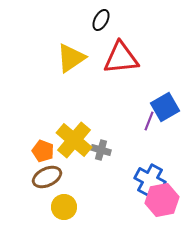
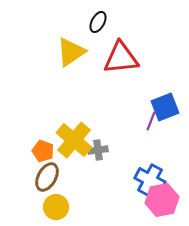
black ellipse: moved 3 px left, 2 px down
yellow triangle: moved 6 px up
blue square: rotated 8 degrees clockwise
purple line: moved 2 px right
gray cross: moved 3 px left; rotated 24 degrees counterclockwise
brown ellipse: rotated 36 degrees counterclockwise
yellow circle: moved 8 px left
